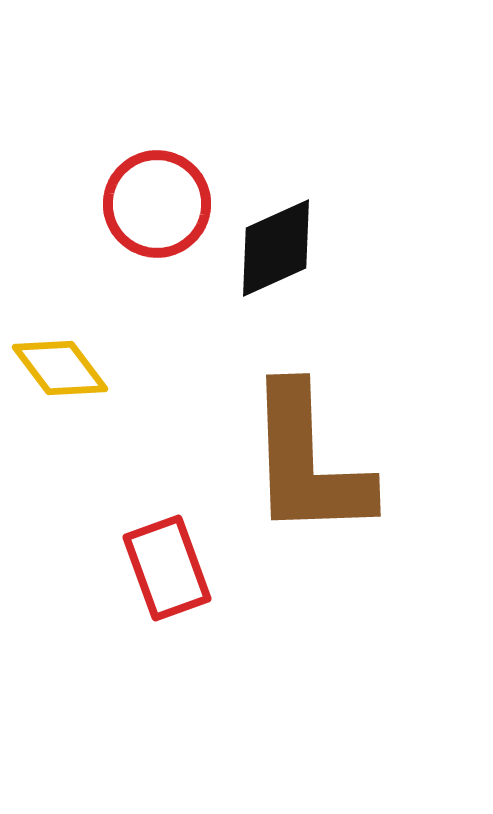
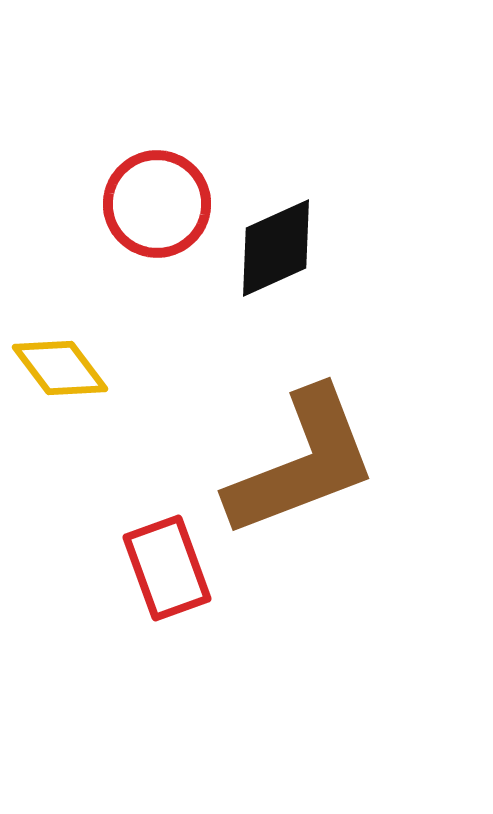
brown L-shape: moved 6 px left, 1 px down; rotated 109 degrees counterclockwise
